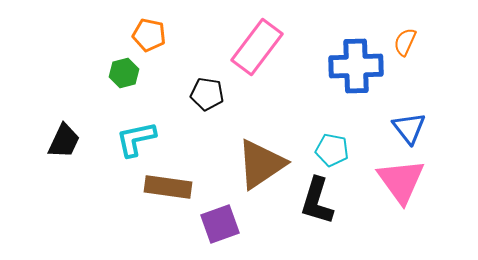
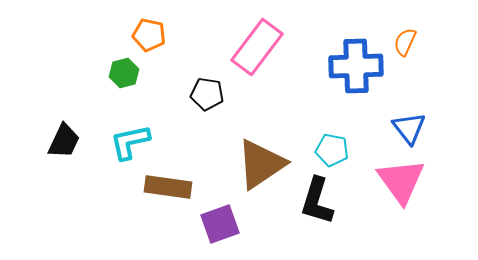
cyan L-shape: moved 6 px left, 3 px down
